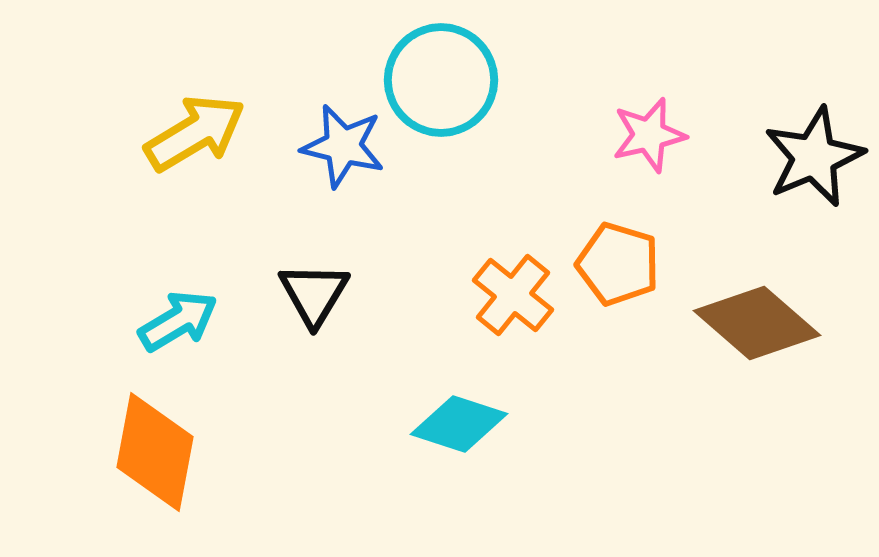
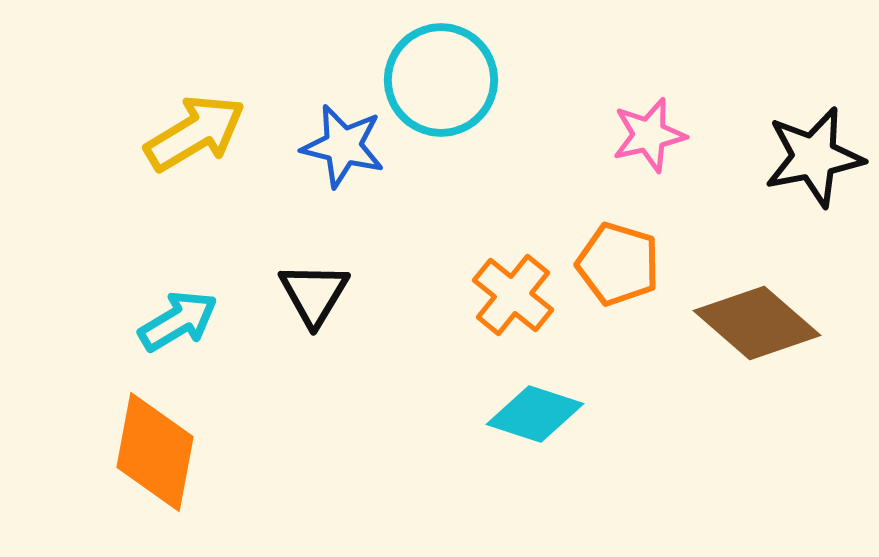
black star: rotated 12 degrees clockwise
cyan diamond: moved 76 px right, 10 px up
